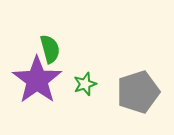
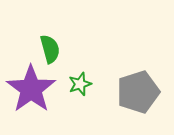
purple star: moved 6 px left, 9 px down
green star: moved 5 px left
